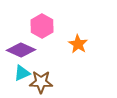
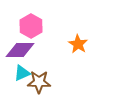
pink hexagon: moved 11 px left
purple diamond: moved 1 px left; rotated 24 degrees counterclockwise
brown star: moved 2 px left
